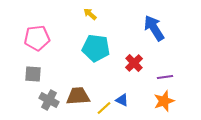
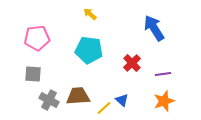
cyan pentagon: moved 7 px left, 2 px down
red cross: moved 2 px left
purple line: moved 2 px left, 3 px up
blue triangle: rotated 16 degrees clockwise
